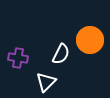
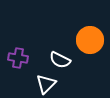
white semicircle: moved 1 px left, 6 px down; rotated 90 degrees clockwise
white triangle: moved 2 px down
